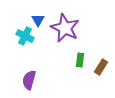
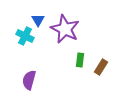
purple star: moved 1 px down
